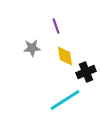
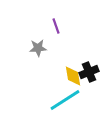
gray star: moved 6 px right
yellow diamond: moved 8 px right, 20 px down
black cross: moved 3 px right
